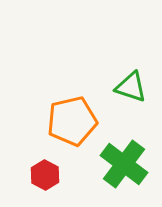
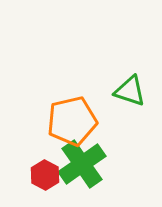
green triangle: moved 1 px left, 4 px down
green cross: moved 42 px left; rotated 18 degrees clockwise
